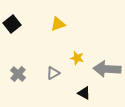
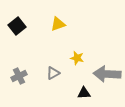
black square: moved 5 px right, 2 px down
gray arrow: moved 5 px down
gray cross: moved 1 px right, 2 px down; rotated 21 degrees clockwise
black triangle: rotated 32 degrees counterclockwise
